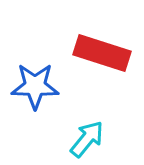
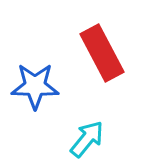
red rectangle: rotated 44 degrees clockwise
